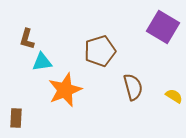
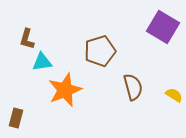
yellow semicircle: moved 1 px up
brown rectangle: rotated 12 degrees clockwise
